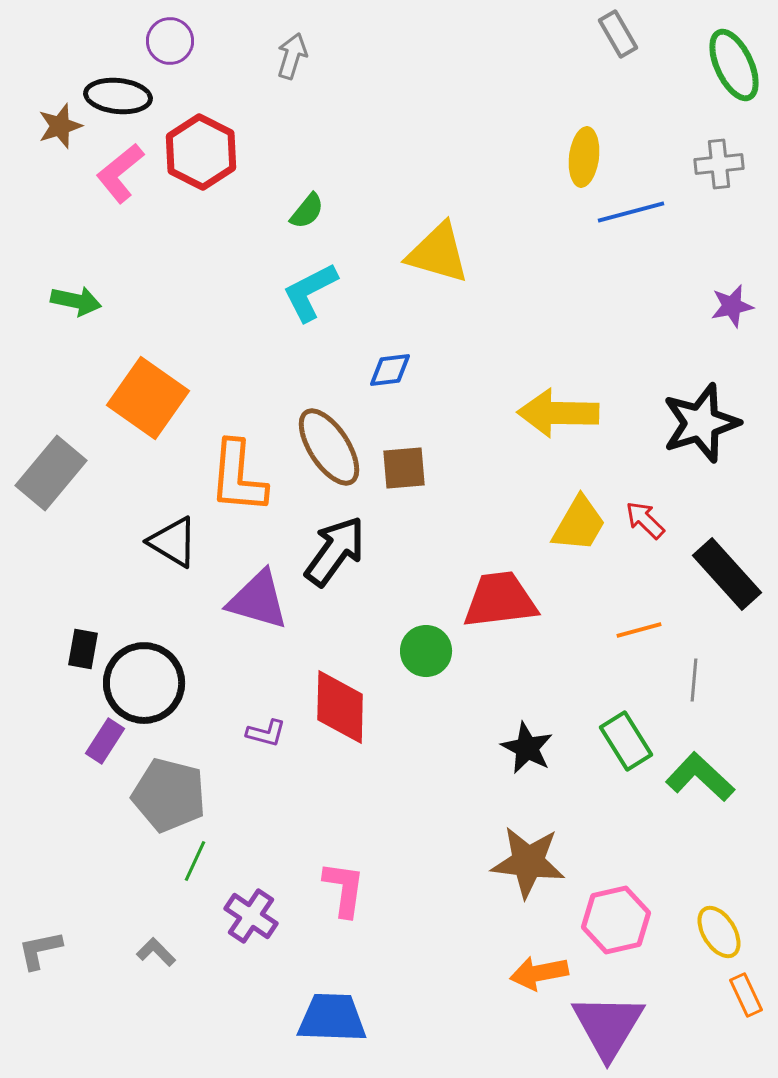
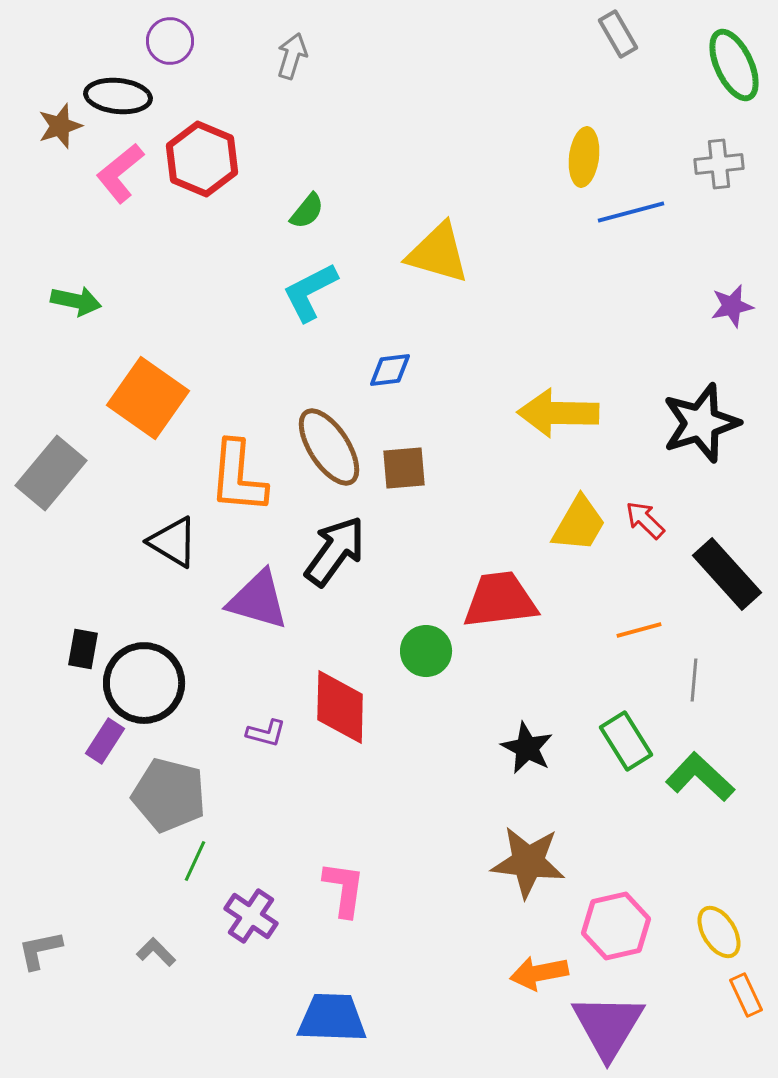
red hexagon at (201, 152): moved 1 px right, 7 px down; rotated 4 degrees counterclockwise
pink hexagon at (616, 920): moved 6 px down
